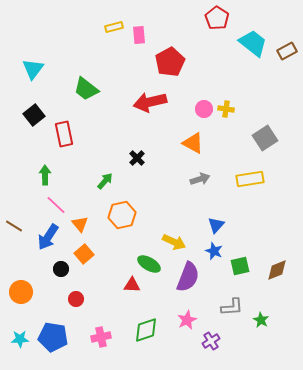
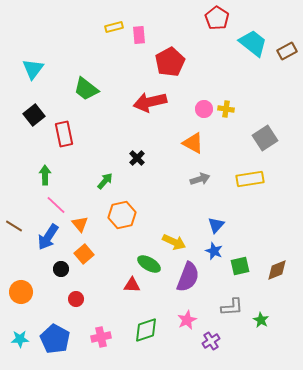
blue pentagon at (53, 337): moved 2 px right, 2 px down; rotated 20 degrees clockwise
